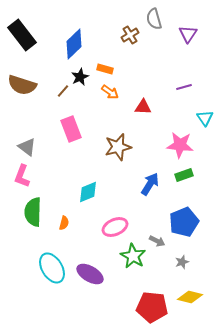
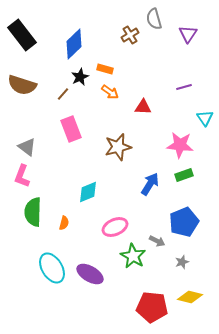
brown line: moved 3 px down
